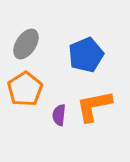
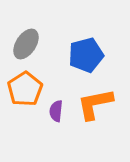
blue pentagon: rotated 8 degrees clockwise
orange L-shape: moved 1 px right, 2 px up
purple semicircle: moved 3 px left, 4 px up
